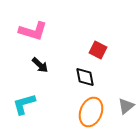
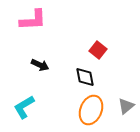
pink L-shape: moved 11 px up; rotated 20 degrees counterclockwise
red square: rotated 12 degrees clockwise
black arrow: rotated 18 degrees counterclockwise
cyan L-shape: moved 3 px down; rotated 15 degrees counterclockwise
orange ellipse: moved 2 px up
